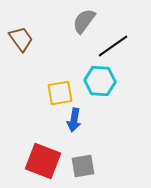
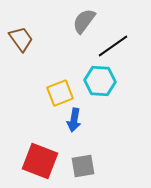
yellow square: rotated 12 degrees counterclockwise
red square: moved 3 px left
